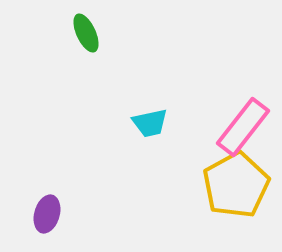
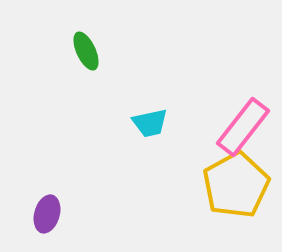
green ellipse: moved 18 px down
